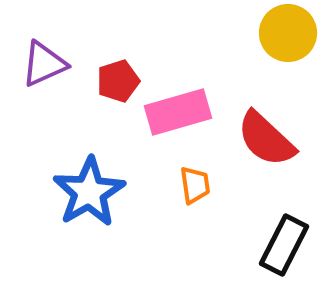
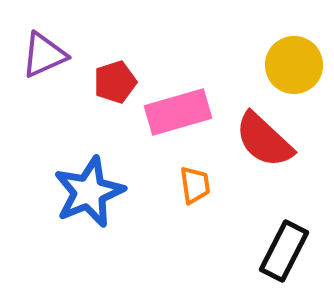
yellow circle: moved 6 px right, 32 px down
purple triangle: moved 9 px up
red pentagon: moved 3 px left, 1 px down
red semicircle: moved 2 px left, 1 px down
blue star: rotated 8 degrees clockwise
black rectangle: moved 6 px down
